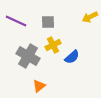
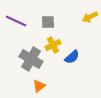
gray cross: moved 3 px right, 3 px down
